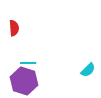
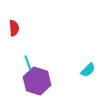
cyan line: rotated 70 degrees clockwise
purple hexagon: moved 13 px right
